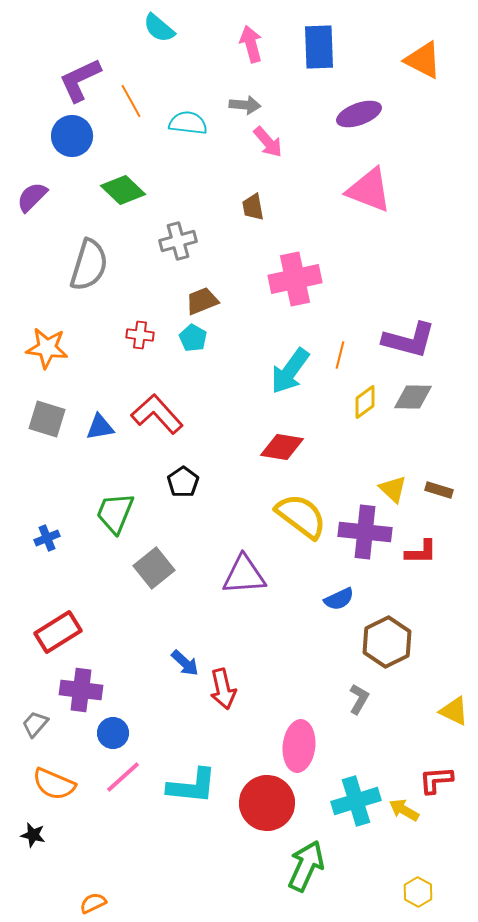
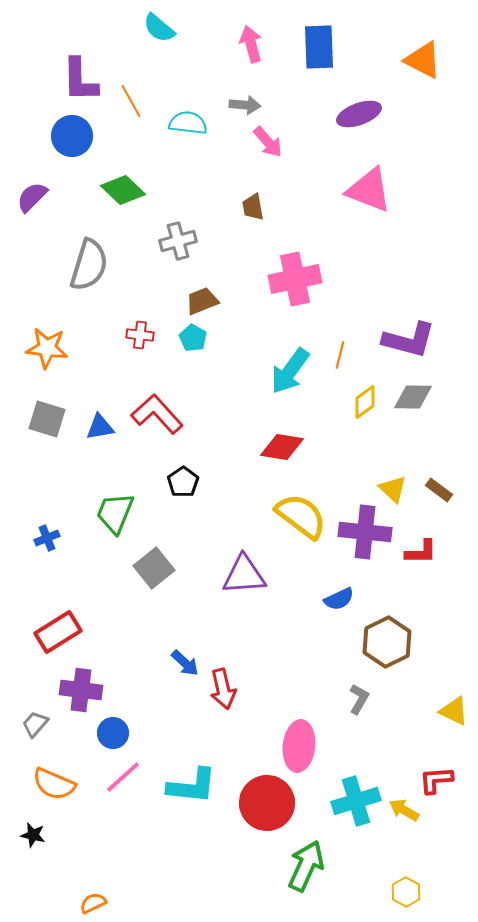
purple L-shape at (80, 80): rotated 66 degrees counterclockwise
brown rectangle at (439, 490): rotated 20 degrees clockwise
yellow hexagon at (418, 892): moved 12 px left
